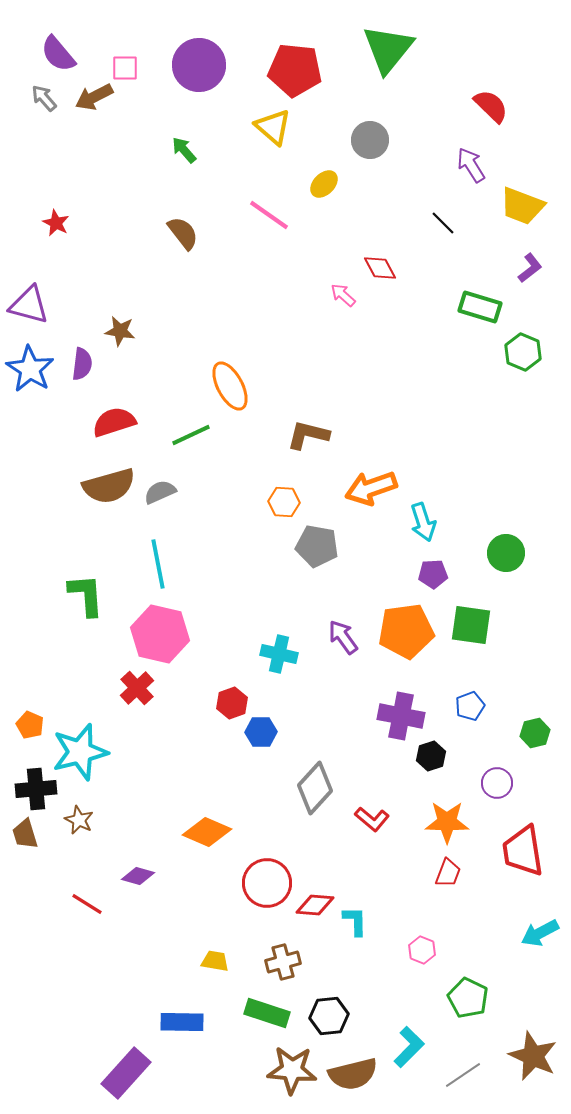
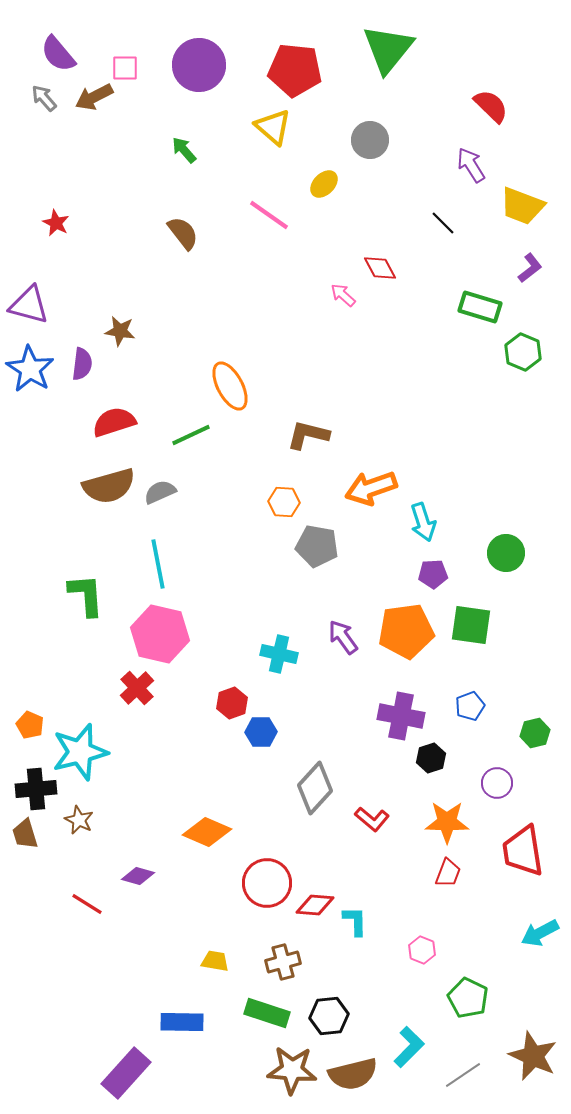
black hexagon at (431, 756): moved 2 px down
